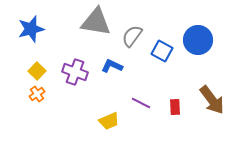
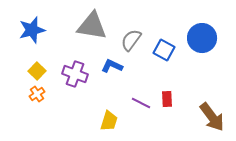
gray triangle: moved 4 px left, 4 px down
blue star: moved 1 px right, 1 px down
gray semicircle: moved 1 px left, 4 px down
blue circle: moved 4 px right, 2 px up
blue square: moved 2 px right, 1 px up
purple cross: moved 2 px down
brown arrow: moved 17 px down
red rectangle: moved 8 px left, 8 px up
yellow trapezoid: rotated 50 degrees counterclockwise
